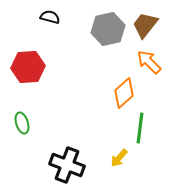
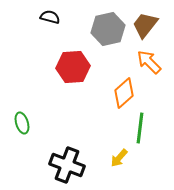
red hexagon: moved 45 px right
